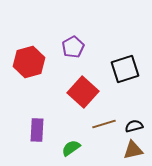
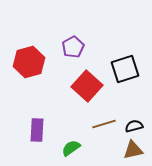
red square: moved 4 px right, 6 px up
